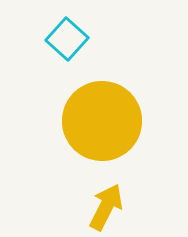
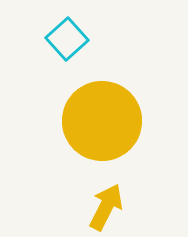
cyan square: rotated 6 degrees clockwise
